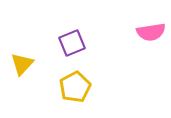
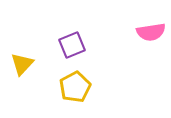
purple square: moved 2 px down
